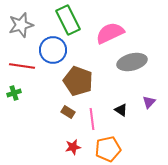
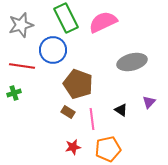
green rectangle: moved 2 px left, 2 px up
pink semicircle: moved 7 px left, 11 px up
brown pentagon: moved 3 px down
